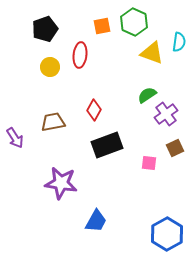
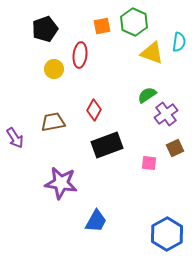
yellow circle: moved 4 px right, 2 px down
